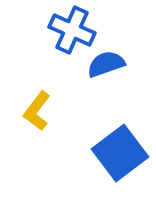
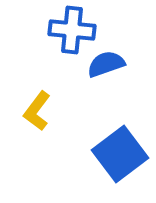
blue cross: rotated 18 degrees counterclockwise
blue square: moved 1 px down
